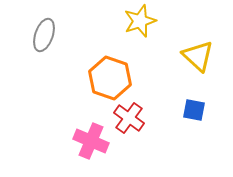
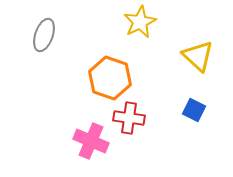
yellow star: moved 1 px down; rotated 8 degrees counterclockwise
blue square: rotated 15 degrees clockwise
red cross: rotated 28 degrees counterclockwise
